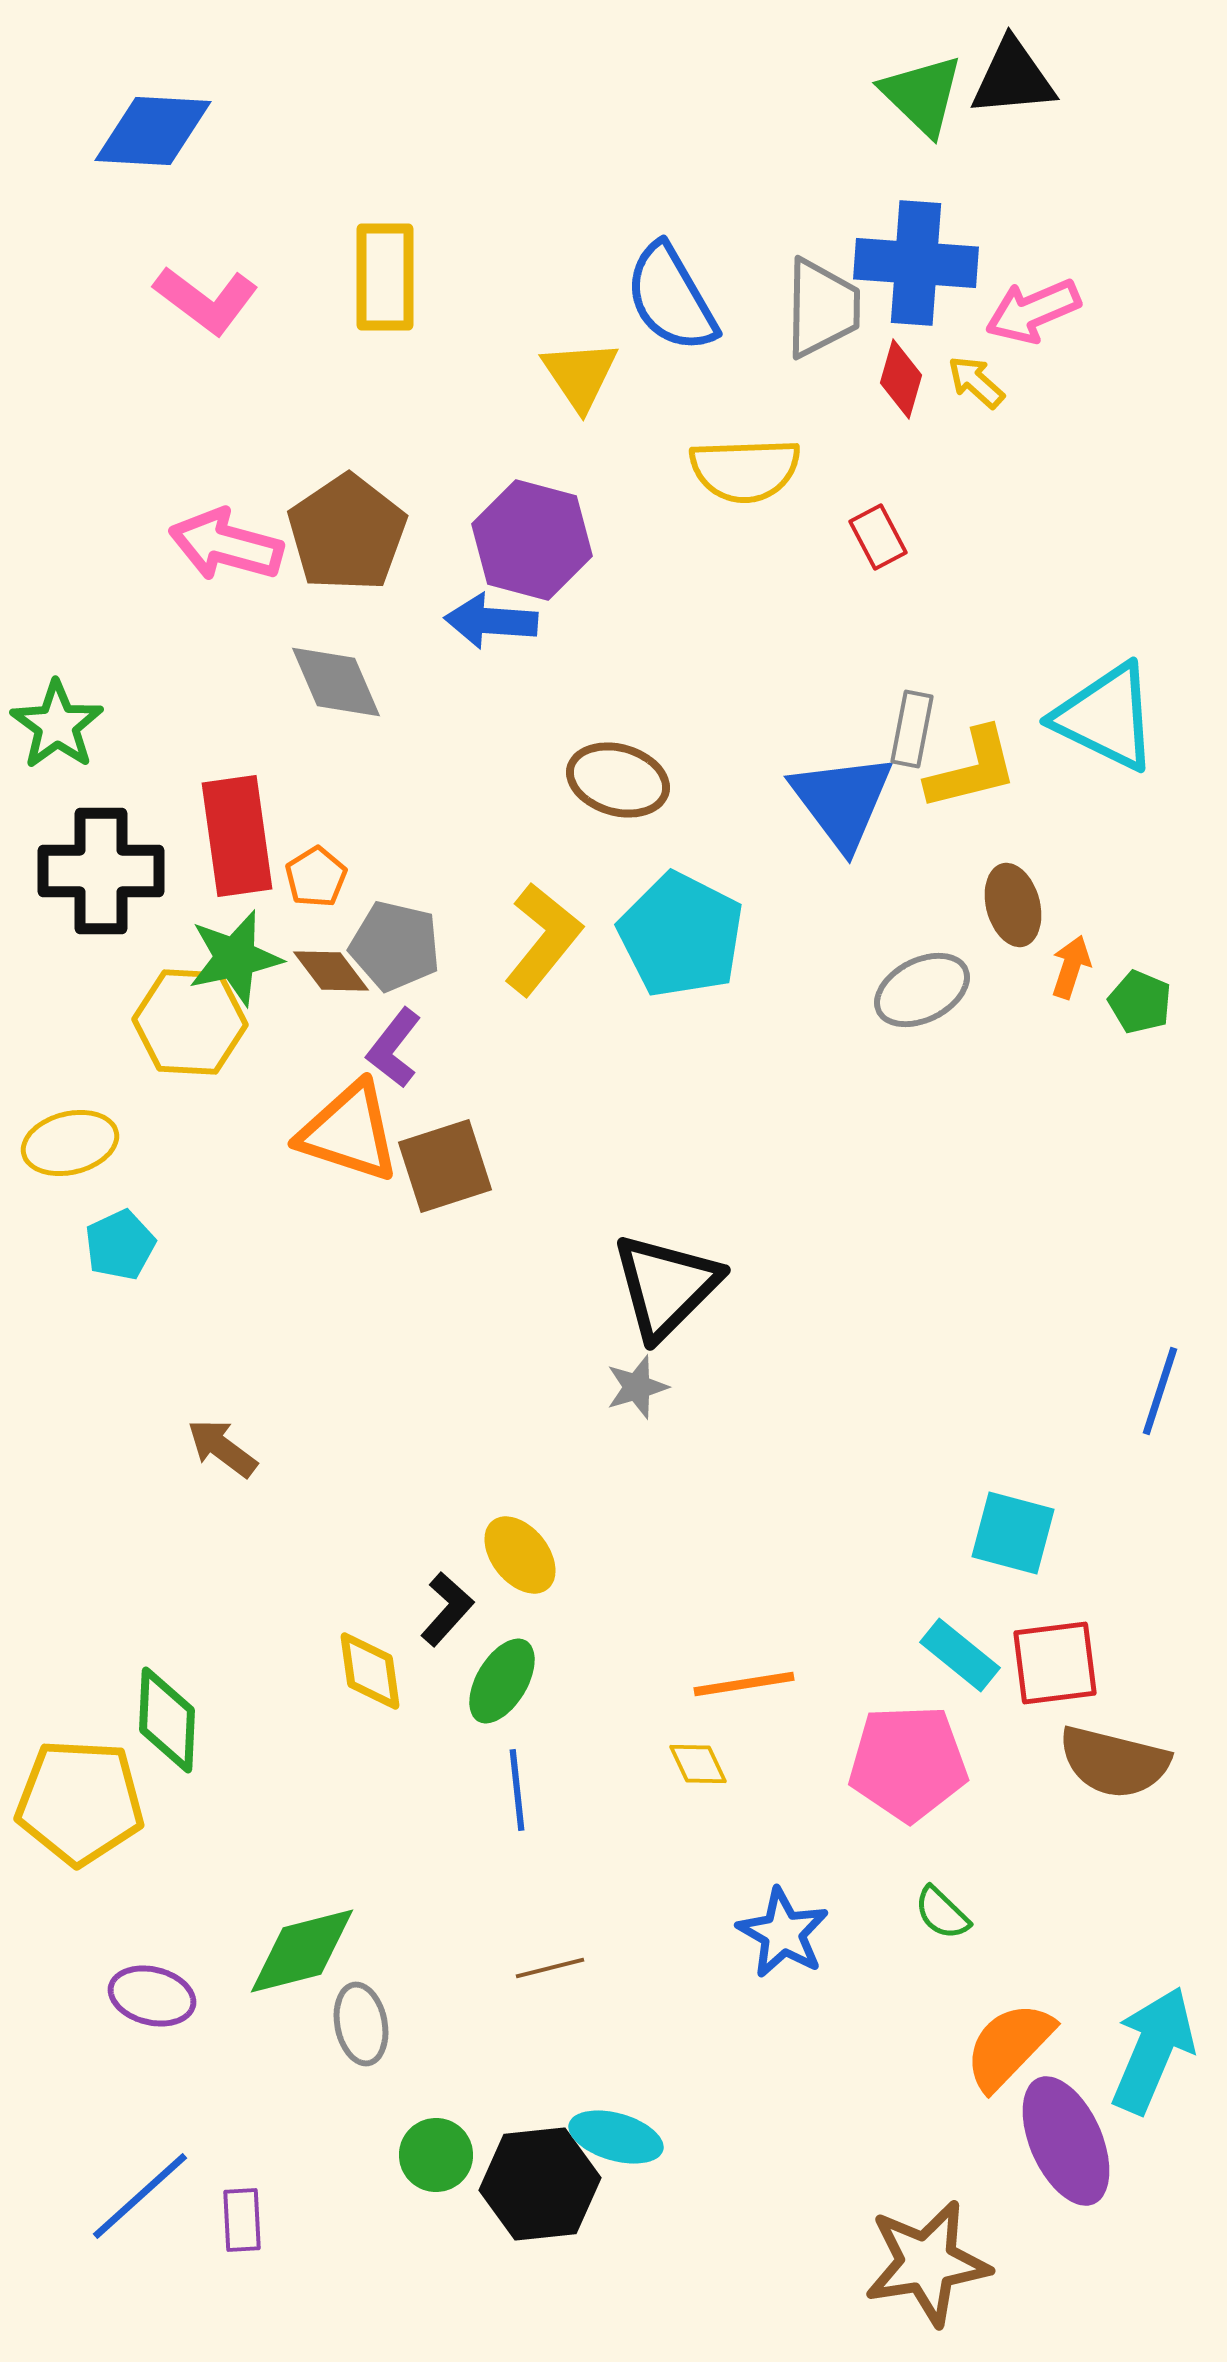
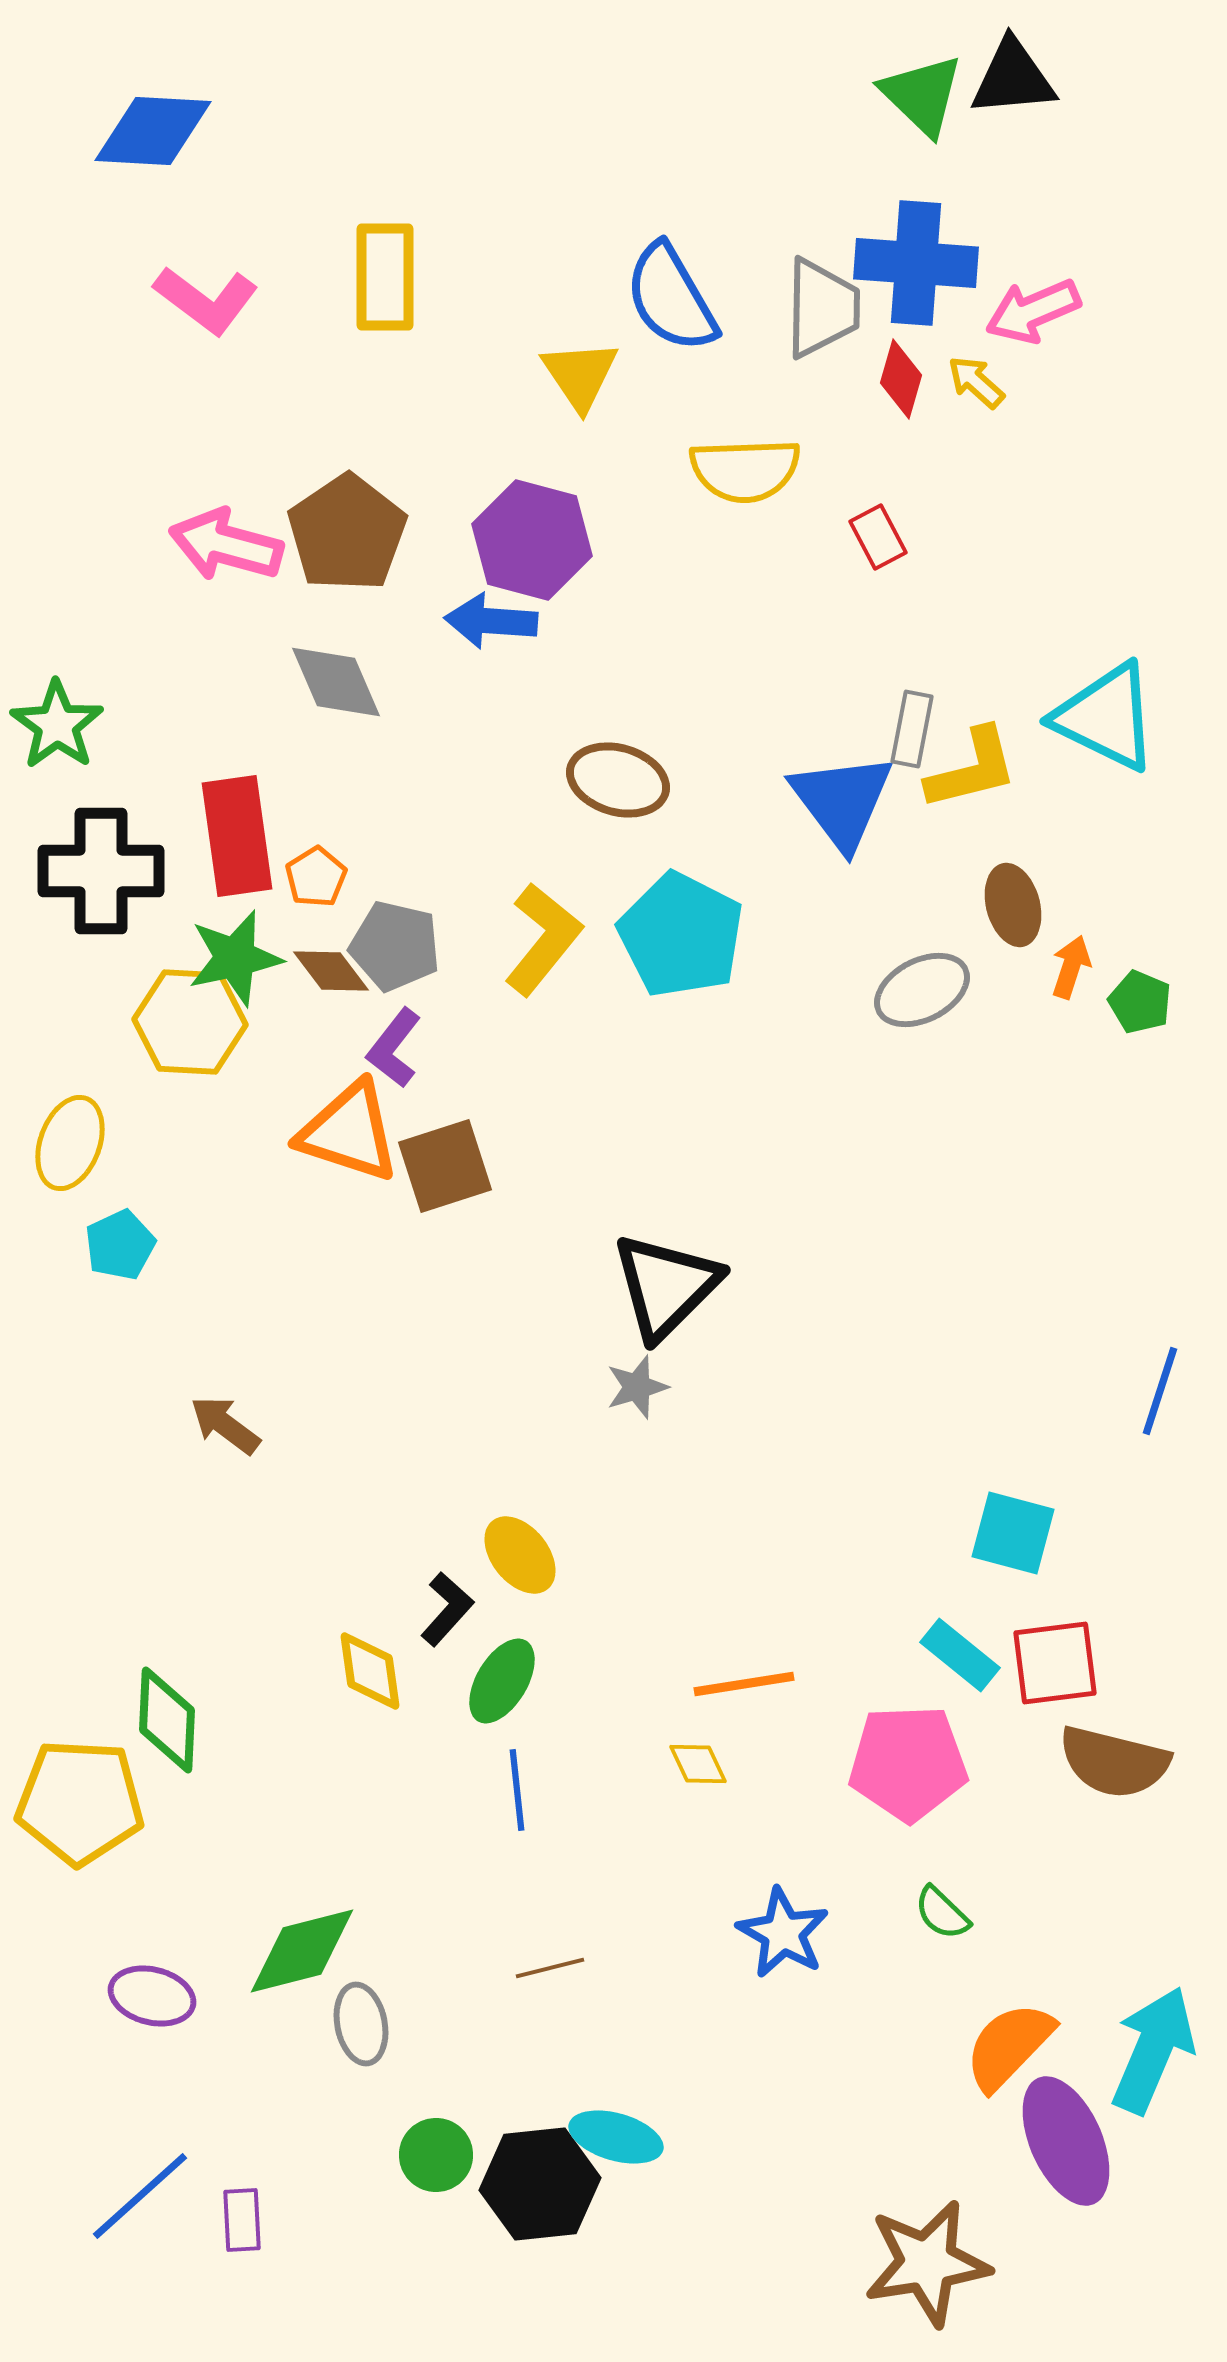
yellow ellipse at (70, 1143): rotated 56 degrees counterclockwise
brown arrow at (222, 1448): moved 3 px right, 23 px up
